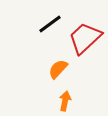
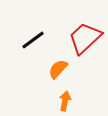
black line: moved 17 px left, 16 px down
